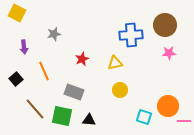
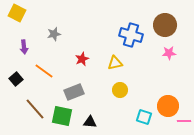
blue cross: rotated 20 degrees clockwise
orange line: rotated 30 degrees counterclockwise
gray rectangle: rotated 42 degrees counterclockwise
black triangle: moved 1 px right, 2 px down
